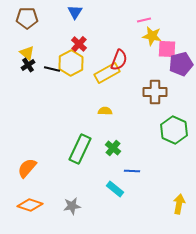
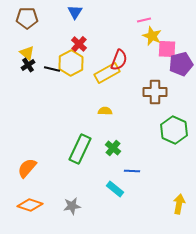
yellow star: rotated 12 degrees clockwise
